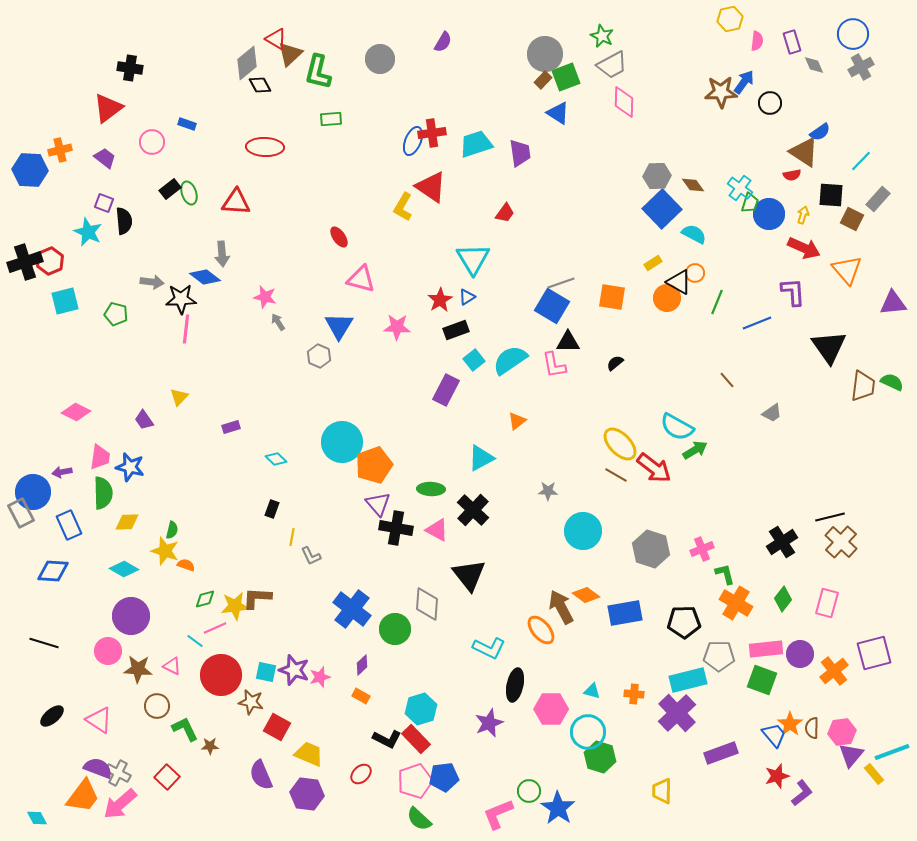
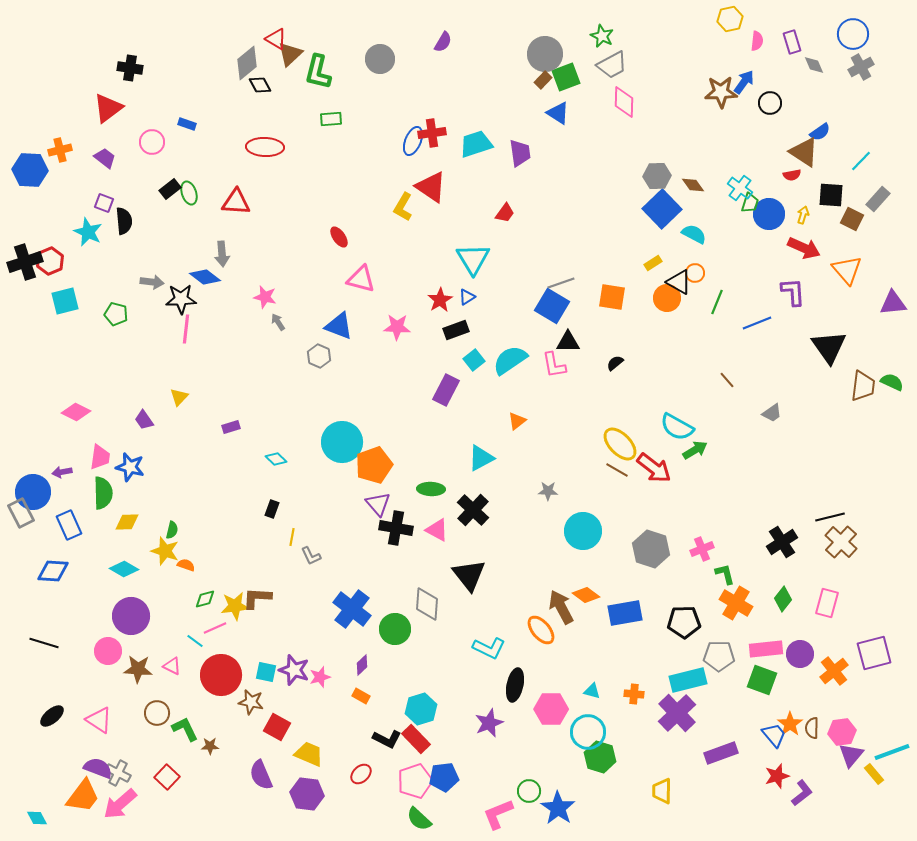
blue triangle at (339, 326): rotated 40 degrees counterclockwise
brown line at (616, 475): moved 1 px right, 5 px up
brown circle at (157, 706): moved 7 px down
